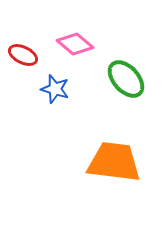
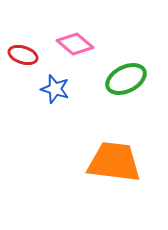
red ellipse: rotated 8 degrees counterclockwise
green ellipse: rotated 75 degrees counterclockwise
